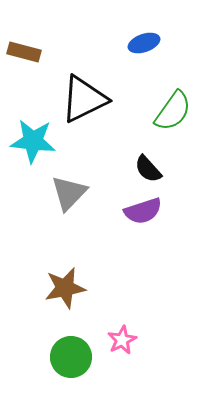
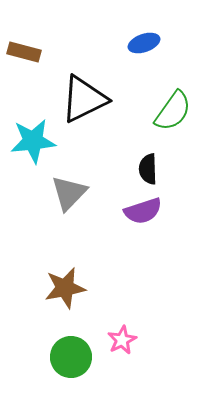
cyan star: rotated 12 degrees counterclockwise
black semicircle: rotated 40 degrees clockwise
